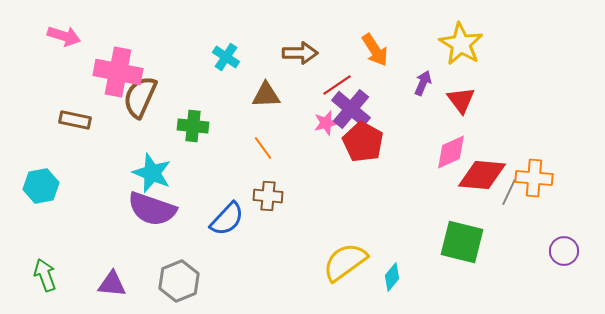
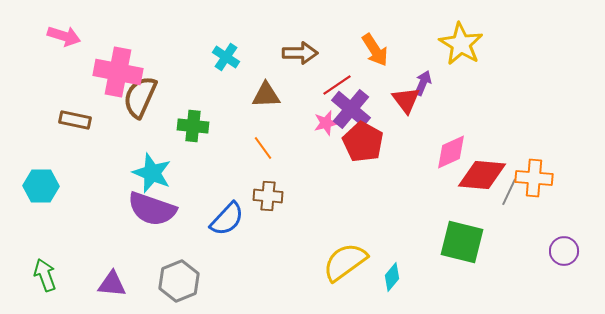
red triangle: moved 55 px left
cyan hexagon: rotated 12 degrees clockwise
